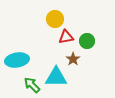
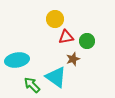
brown star: rotated 16 degrees clockwise
cyan triangle: rotated 35 degrees clockwise
